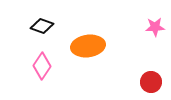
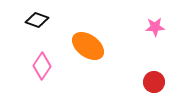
black diamond: moved 5 px left, 6 px up
orange ellipse: rotated 44 degrees clockwise
red circle: moved 3 px right
